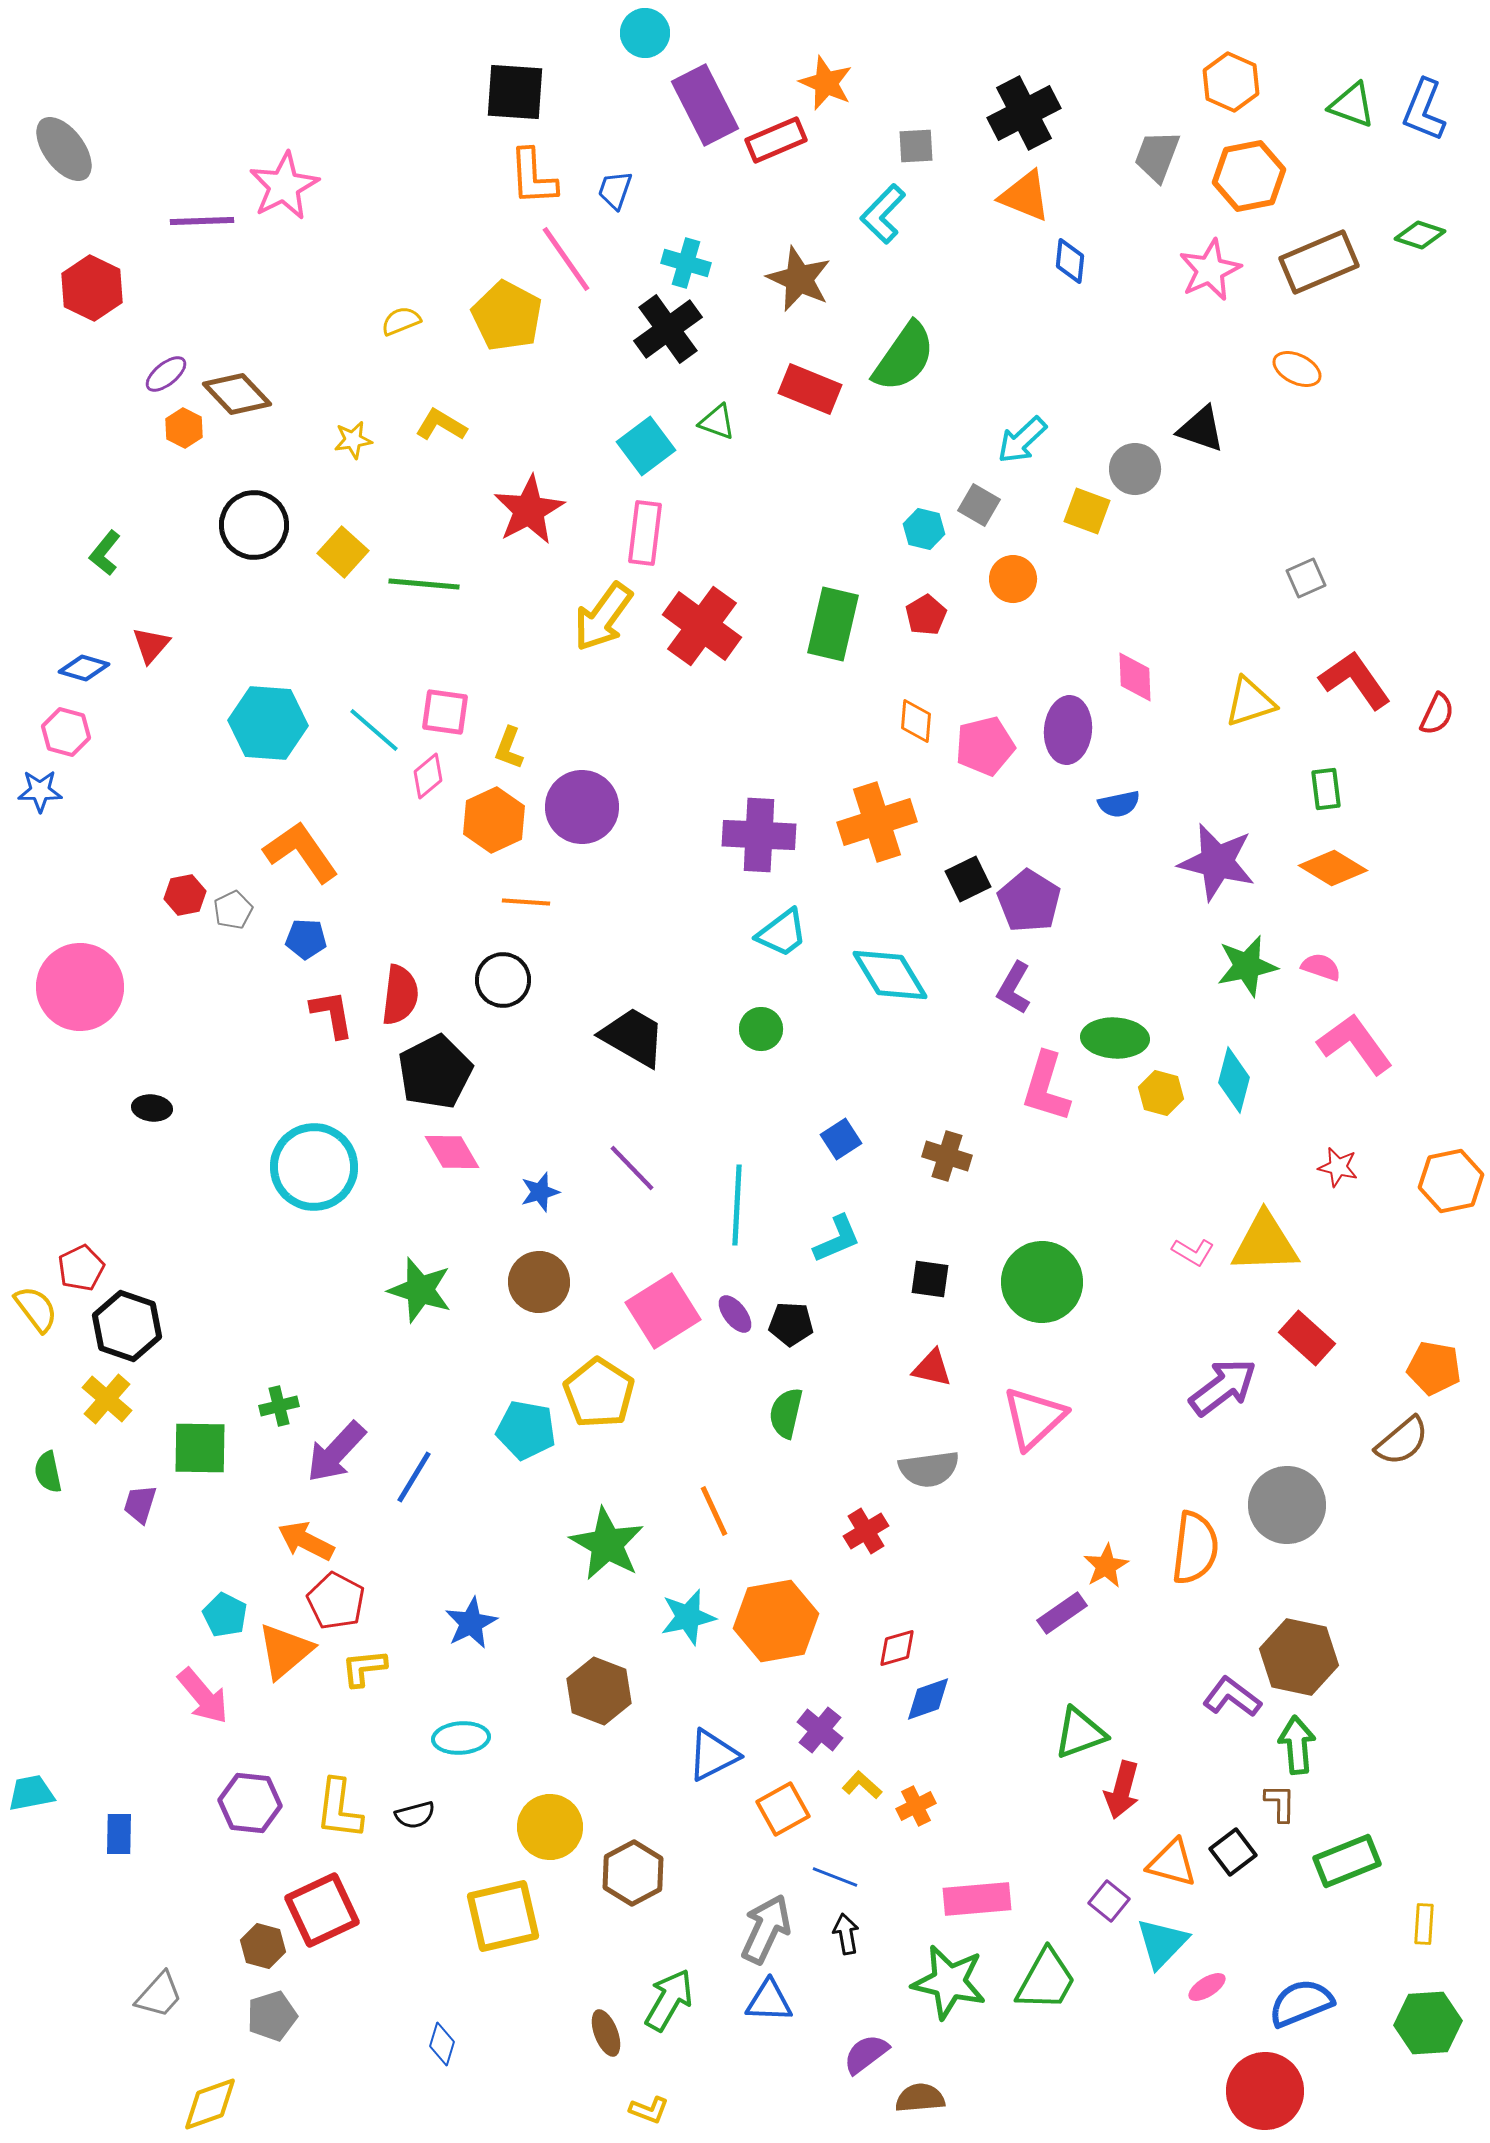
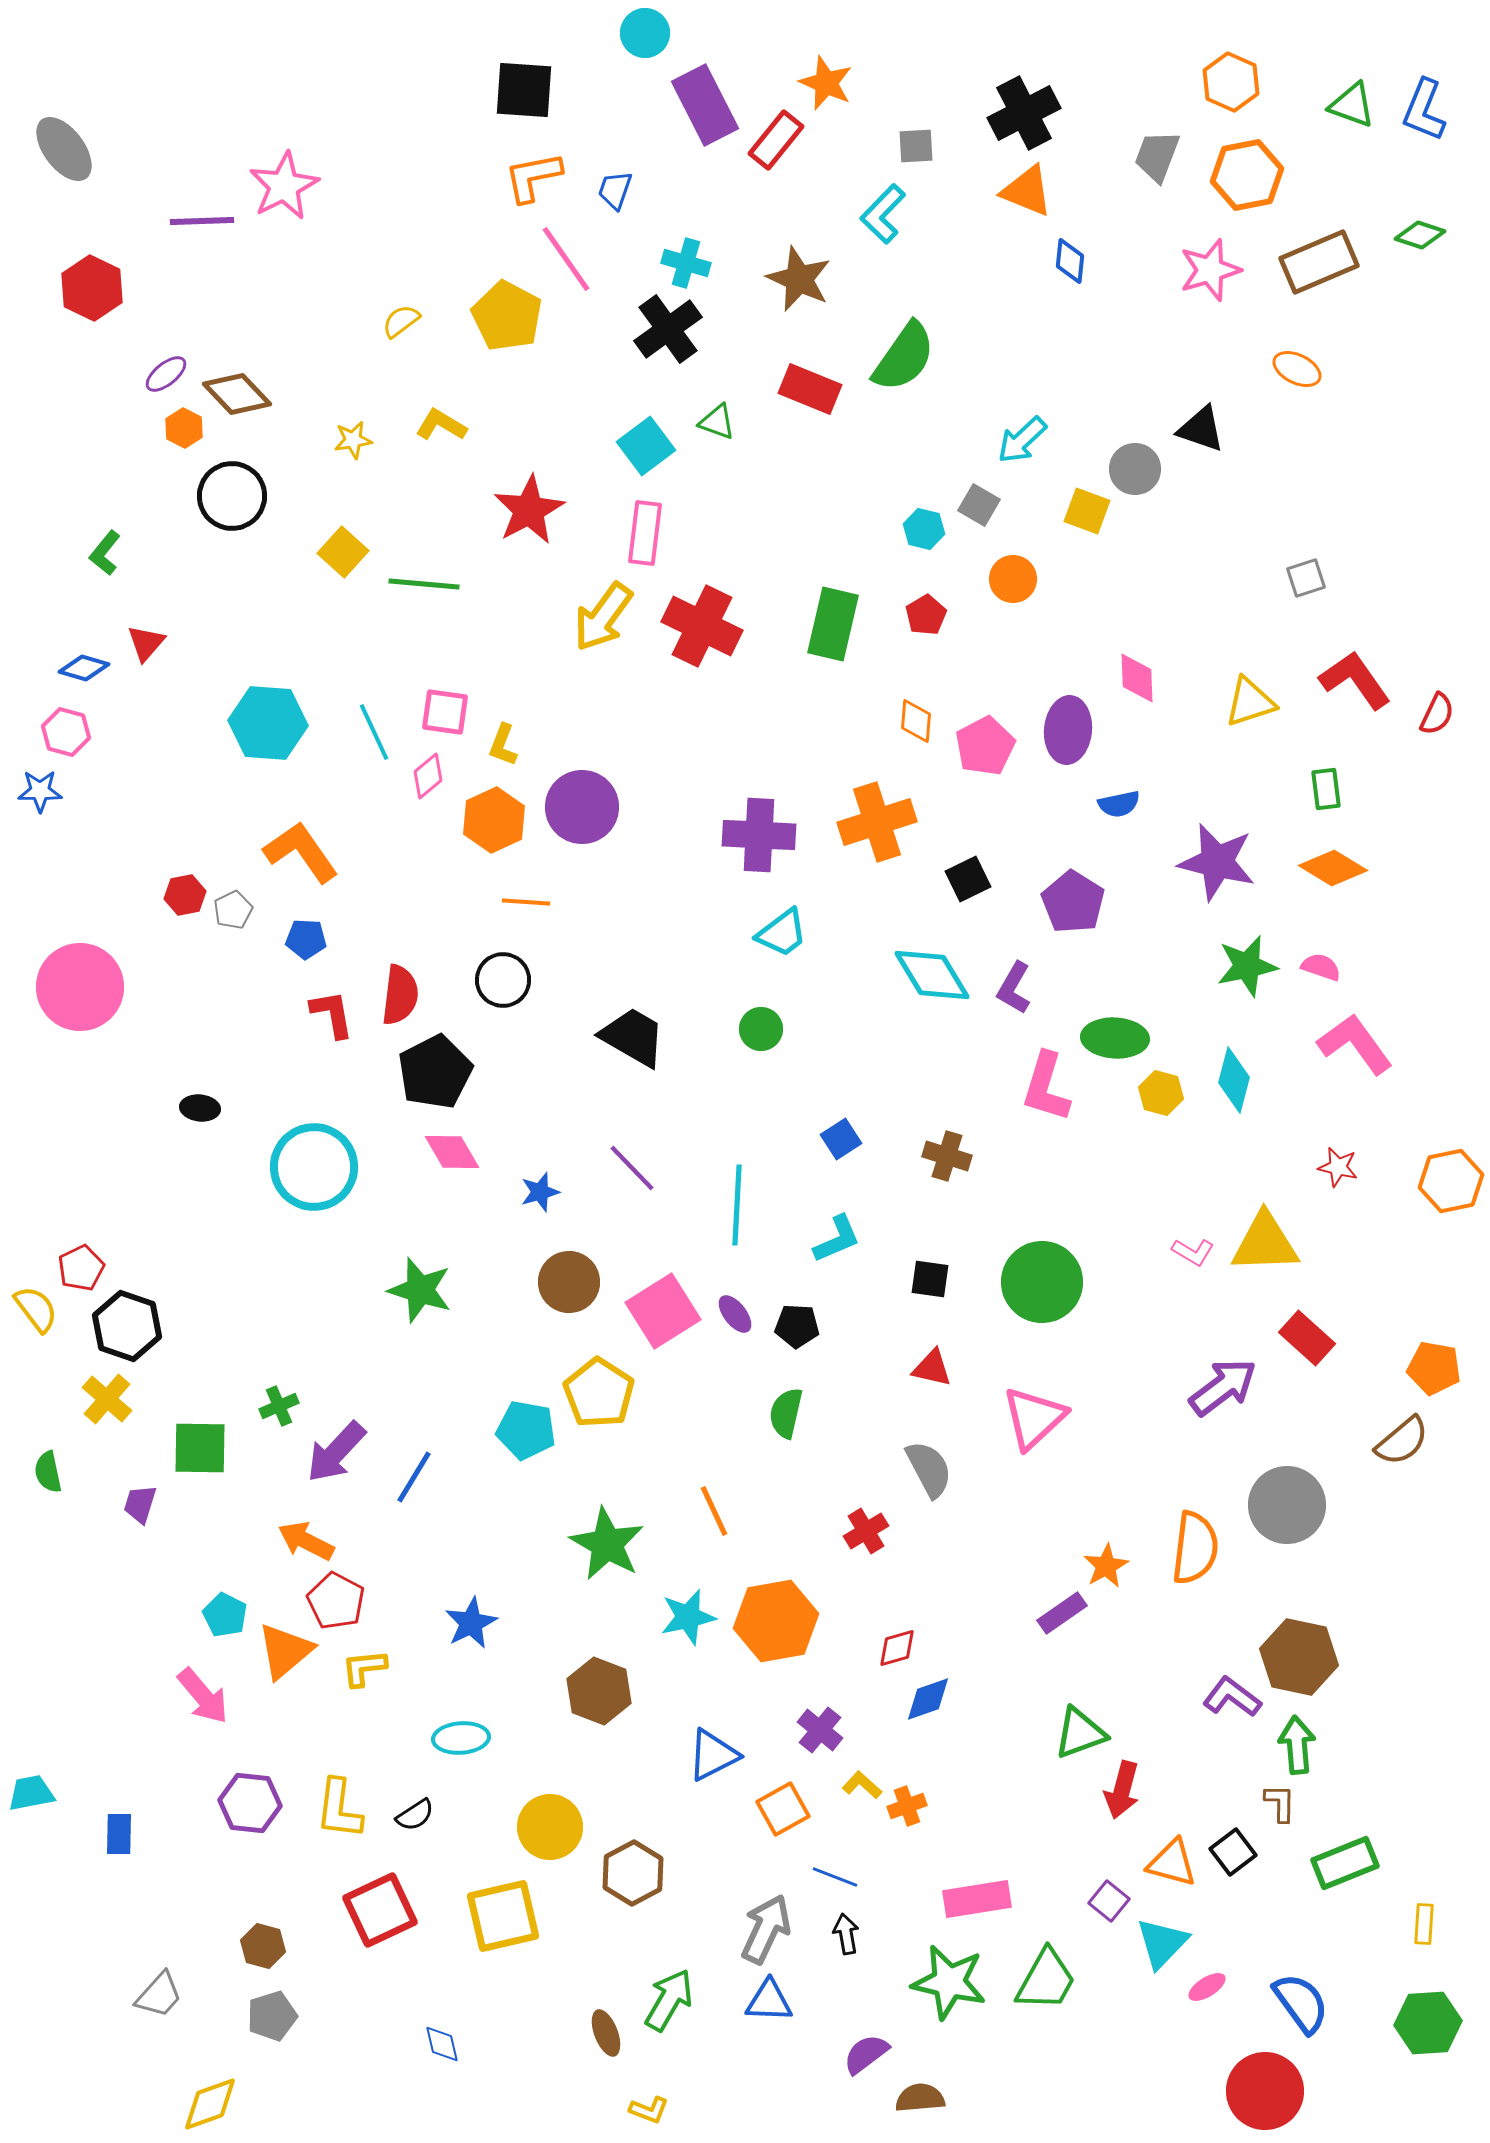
black square at (515, 92): moved 9 px right, 2 px up
red rectangle at (776, 140): rotated 28 degrees counterclockwise
orange hexagon at (1249, 176): moved 2 px left, 1 px up
orange L-shape at (533, 177): rotated 82 degrees clockwise
orange triangle at (1025, 196): moved 2 px right, 5 px up
pink star at (1210, 270): rotated 8 degrees clockwise
yellow semicircle at (401, 321): rotated 15 degrees counterclockwise
black circle at (254, 525): moved 22 px left, 29 px up
gray square at (1306, 578): rotated 6 degrees clockwise
red cross at (702, 626): rotated 10 degrees counterclockwise
red triangle at (151, 645): moved 5 px left, 2 px up
pink diamond at (1135, 677): moved 2 px right, 1 px down
cyan line at (374, 730): moved 2 px down; rotated 24 degrees clockwise
pink pentagon at (985, 746): rotated 14 degrees counterclockwise
yellow L-shape at (509, 748): moved 6 px left, 3 px up
purple pentagon at (1029, 901): moved 44 px right, 1 px down
cyan diamond at (890, 975): moved 42 px right
black ellipse at (152, 1108): moved 48 px right
brown circle at (539, 1282): moved 30 px right
black pentagon at (791, 1324): moved 6 px right, 2 px down
green cross at (279, 1406): rotated 9 degrees counterclockwise
gray semicircle at (929, 1469): rotated 110 degrees counterclockwise
orange cross at (916, 1806): moved 9 px left; rotated 6 degrees clockwise
black semicircle at (415, 1815): rotated 18 degrees counterclockwise
green rectangle at (1347, 1861): moved 2 px left, 2 px down
pink rectangle at (977, 1899): rotated 4 degrees counterclockwise
red square at (322, 1910): moved 58 px right
blue semicircle at (1301, 2003): rotated 76 degrees clockwise
blue diamond at (442, 2044): rotated 30 degrees counterclockwise
